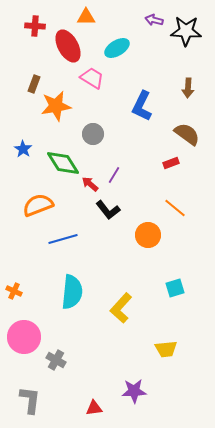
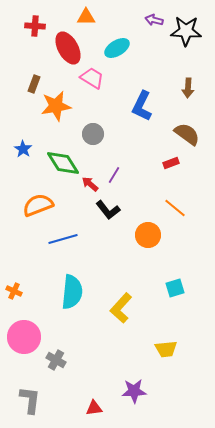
red ellipse: moved 2 px down
